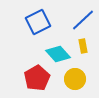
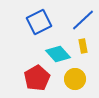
blue square: moved 1 px right
